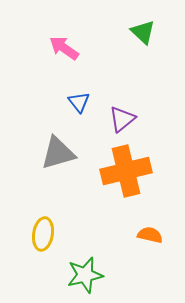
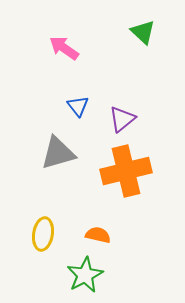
blue triangle: moved 1 px left, 4 px down
orange semicircle: moved 52 px left
green star: rotated 15 degrees counterclockwise
